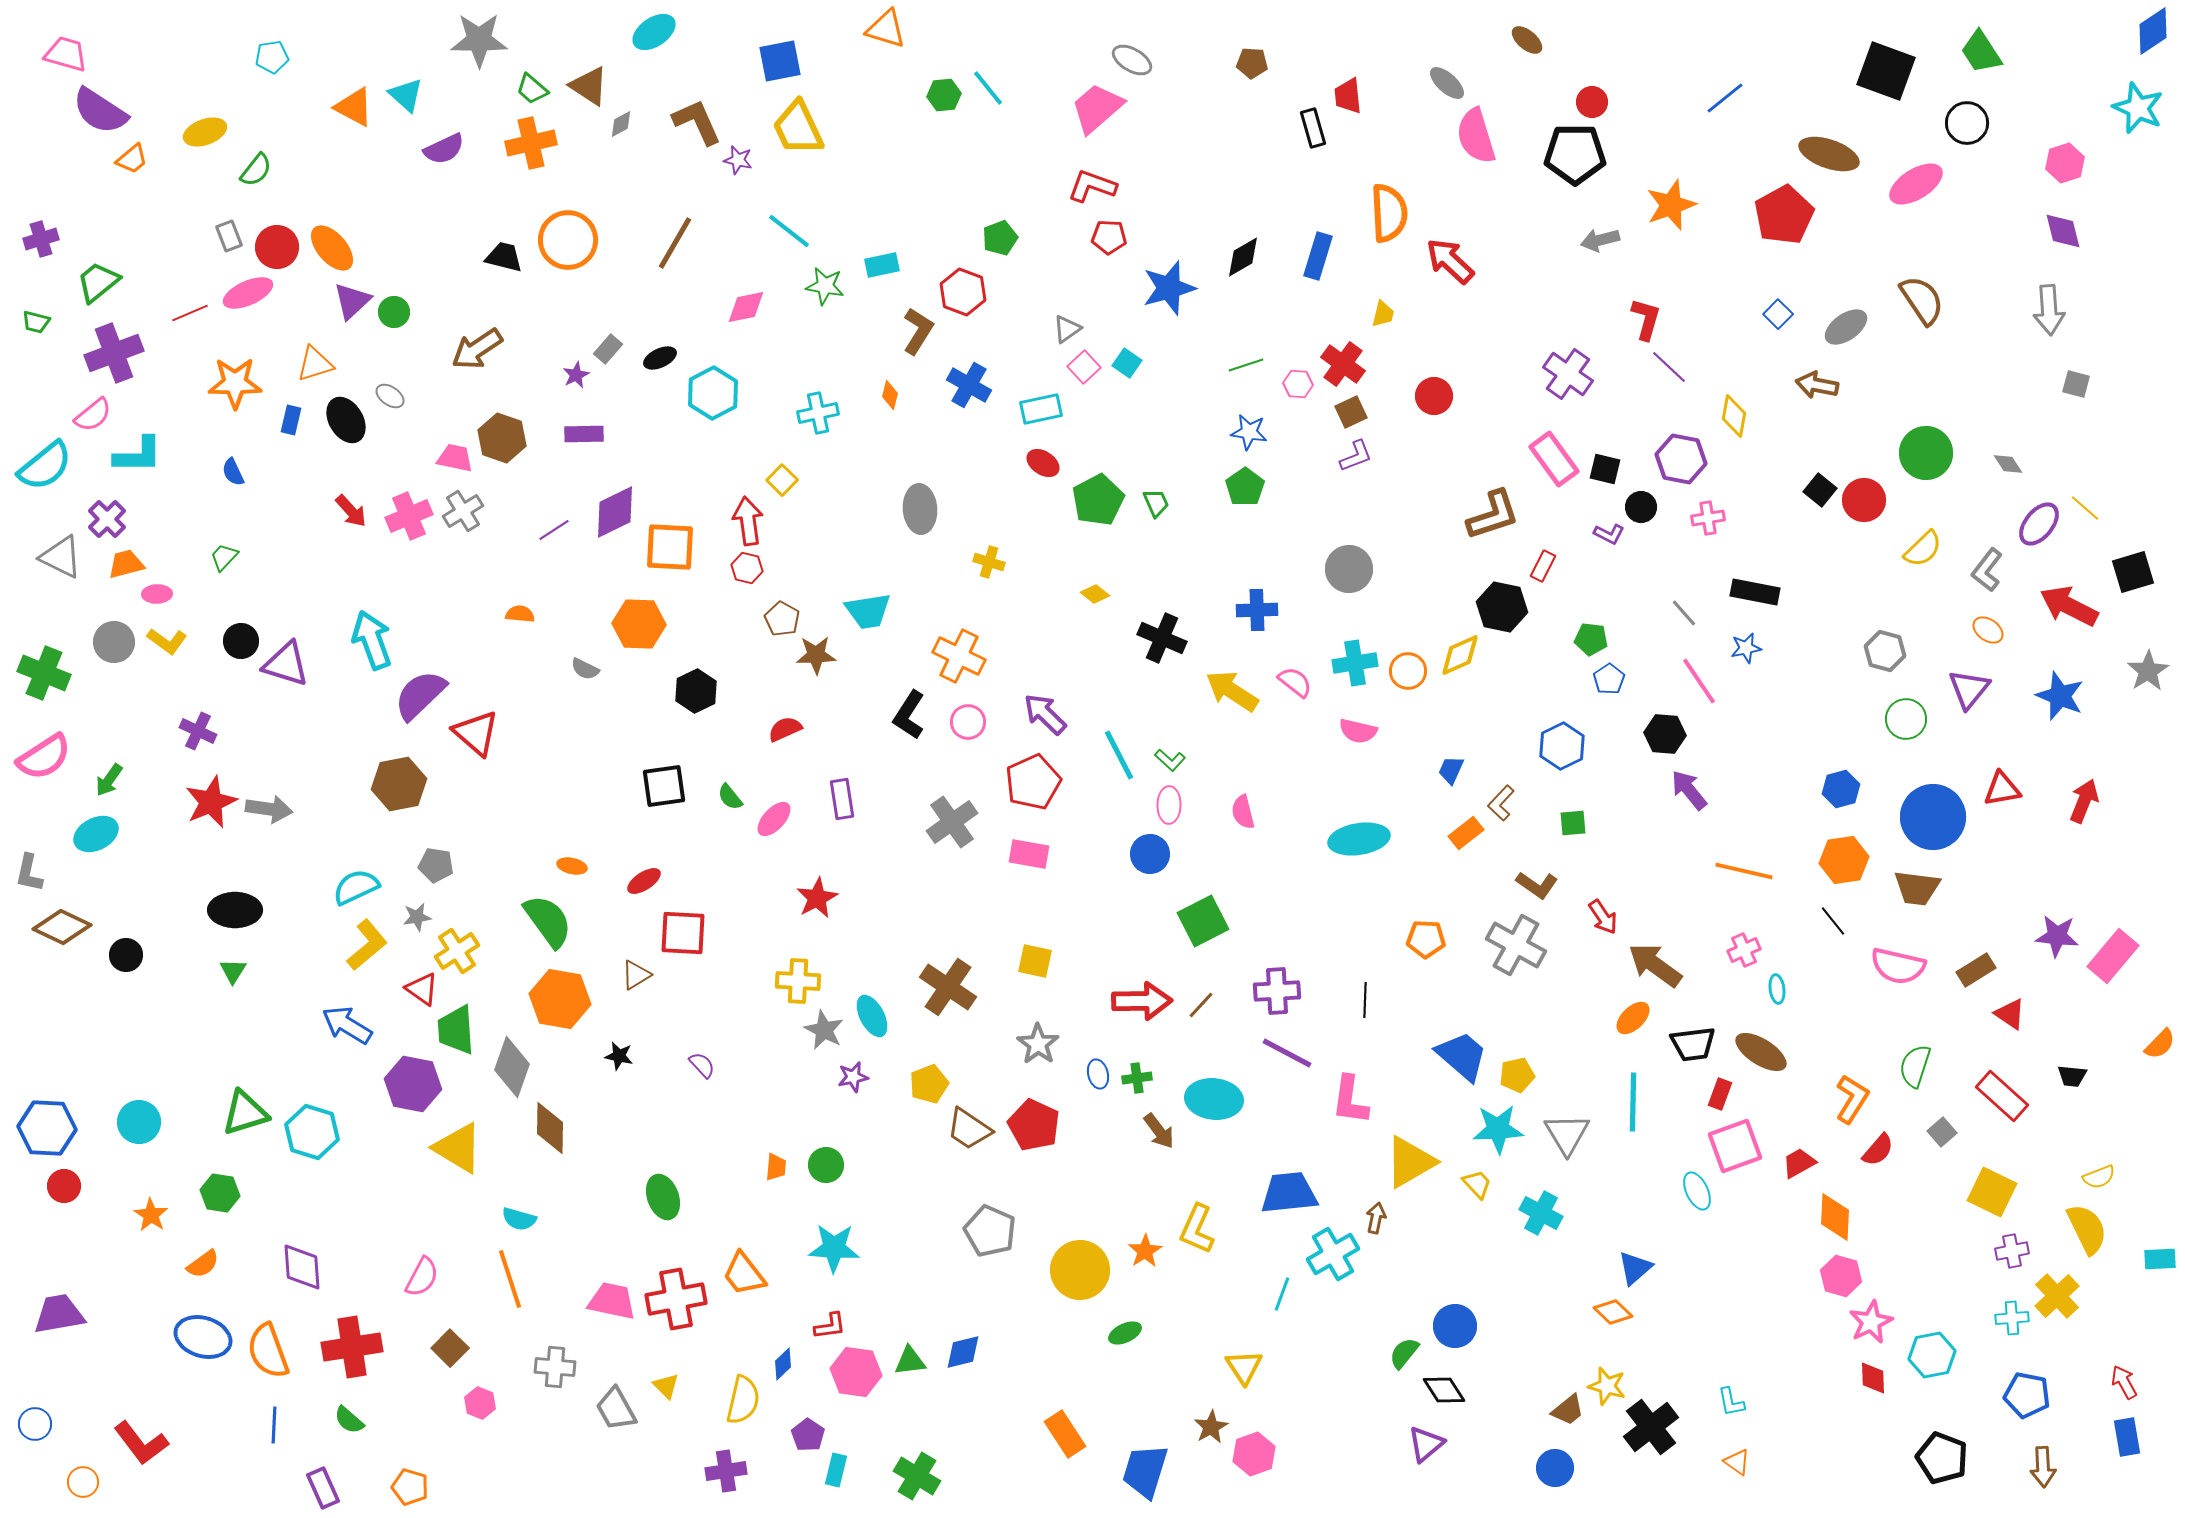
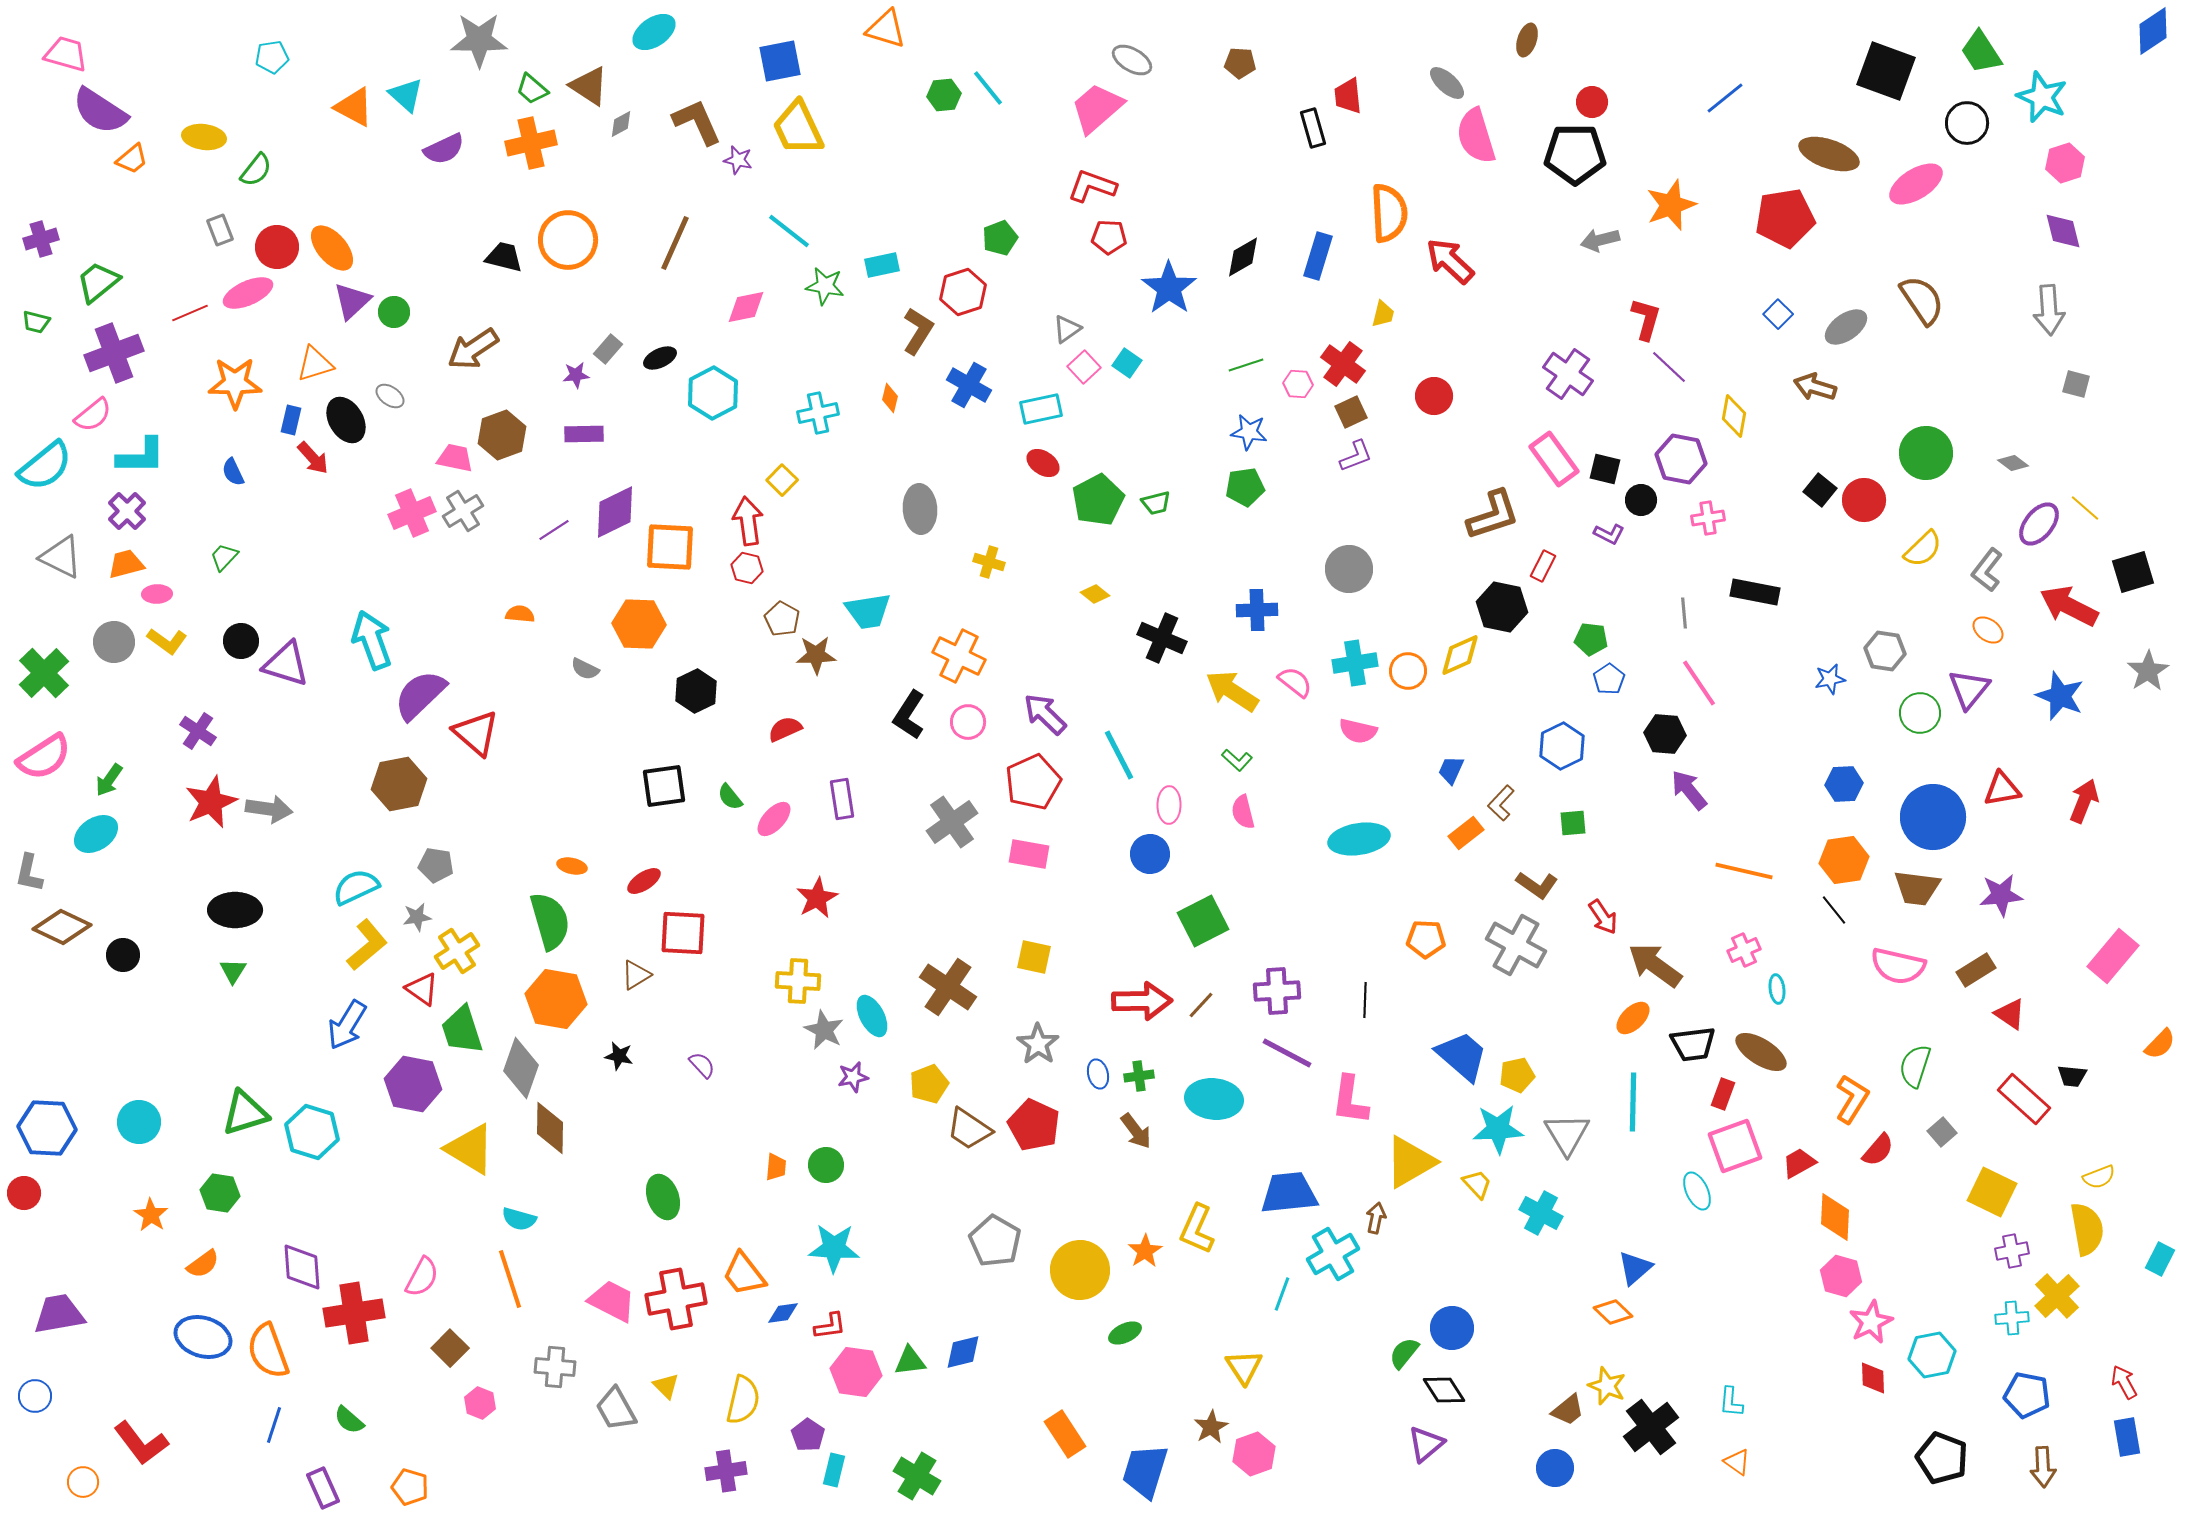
brown ellipse at (1527, 40): rotated 68 degrees clockwise
brown pentagon at (1252, 63): moved 12 px left
cyan star at (2138, 108): moved 96 px left, 11 px up
yellow ellipse at (205, 132): moved 1 px left, 5 px down; rotated 27 degrees clockwise
red pentagon at (1784, 215): moved 1 px right, 3 px down; rotated 20 degrees clockwise
gray rectangle at (229, 236): moved 9 px left, 6 px up
brown line at (675, 243): rotated 6 degrees counterclockwise
blue star at (1169, 288): rotated 20 degrees counterclockwise
red hexagon at (963, 292): rotated 21 degrees clockwise
brown arrow at (477, 349): moved 4 px left
purple star at (576, 375): rotated 20 degrees clockwise
brown arrow at (1817, 385): moved 2 px left, 2 px down; rotated 6 degrees clockwise
orange diamond at (890, 395): moved 3 px down
brown hexagon at (502, 438): moved 3 px up; rotated 21 degrees clockwise
cyan L-shape at (138, 455): moved 3 px right, 1 px down
gray diamond at (2008, 464): moved 5 px right, 1 px up; rotated 20 degrees counterclockwise
green pentagon at (1245, 487): rotated 27 degrees clockwise
green trapezoid at (1156, 503): rotated 100 degrees clockwise
black circle at (1641, 507): moved 7 px up
red arrow at (351, 511): moved 38 px left, 53 px up
pink cross at (409, 516): moved 3 px right, 3 px up
purple cross at (107, 519): moved 20 px right, 8 px up
gray line at (1684, 613): rotated 36 degrees clockwise
blue star at (1746, 648): moved 84 px right, 31 px down
gray hexagon at (1885, 651): rotated 6 degrees counterclockwise
green cross at (44, 673): rotated 24 degrees clockwise
pink line at (1699, 681): moved 2 px down
green circle at (1906, 719): moved 14 px right, 6 px up
purple cross at (198, 731): rotated 9 degrees clockwise
green L-shape at (1170, 760): moved 67 px right
blue hexagon at (1841, 789): moved 3 px right, 5 px up; rotated 12 degrees clockwise
cyan ellipse at (96, 834): rotated 6 degrees counterclockwise
green semicircle at (548, 921): moved 2 px right; rotated 20 degrees clockwise
black line at (1833, 921): moved 1 px right, 11 px up
purple star at (2057, 936): moved 56 px left, 41 px up; rotated 12 degrees counterclockwise
black circle at (126, 955): moved 3 px left
yellow square at (1035, 961): moved 1 px left, 4 px up
orange hexagon at (560, 999): moved 4 px left
blue arrow at (347, 1025): rotated 90 degrees counterclockwise
green trapezoid at (456, 1030): moved 6 px right; rotated 14 degrees counterclockwise
gray diamond at (512, 1067): moved 9 px right, 1 px down
green cross at (1137, 1078): moved 2 px right, 2 px up
red rectangle at (1720, 1094): moved 3 px right
red rectangle at (2002, 1096): moved 22 px right, 3 px down
brown arrow at (1159, 1131): moved 23 px left
yellow triangle at (458, 1148): moved 12 px right, 1 px down
red circle at (64, 1186): moved 40 px left, 7 px down
yellow semicircle at (2087, 1229): rotated 16 degrees clockwise
gray pentagon at (990, 1231): moved 5 px right, 10 px down; rotated 6 degrees clockwise
cyan rectangle at (2160, 1259): rotated 60 degrees counterclockwise
pink trapezoid at (612, 1301): rotated 15 degrees clockwise
blue circle at (1455, 1326): moved 3 px left, 2 px down
red cross at (352, 1347): moved 2 px right, 34 px up
blue diamond at (783, 1364): moved 51 px up; rotated 36 degrees clockwise
yellow star at (1607, 1386): rotated 6 degrees clockwise
cyan L-shape at (1731, 1402): rotated 16 degrees clockwise
blue circle at (35, 1424): moved 28 px up
blue line at (274, 1425): rotated 15 degrees clockwise
cyan rectangle at (836, 1470): moved 2 px left
